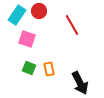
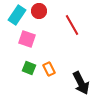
orange rectangle: rotated 16 degrees counterclockwise
black arrow: moved 1 px right
